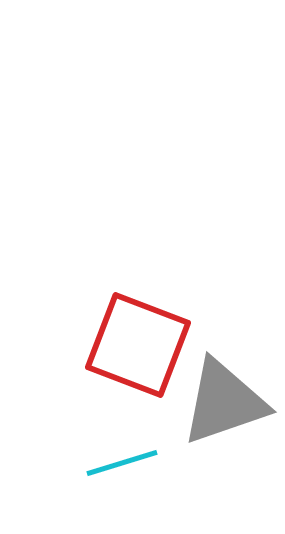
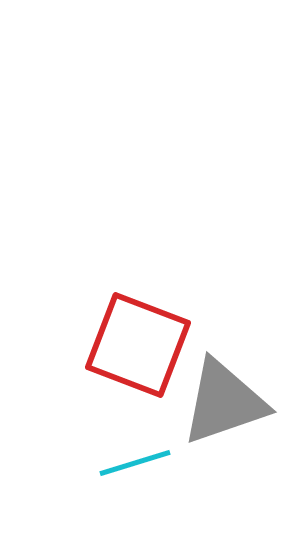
cyan line: moved 13 px right
